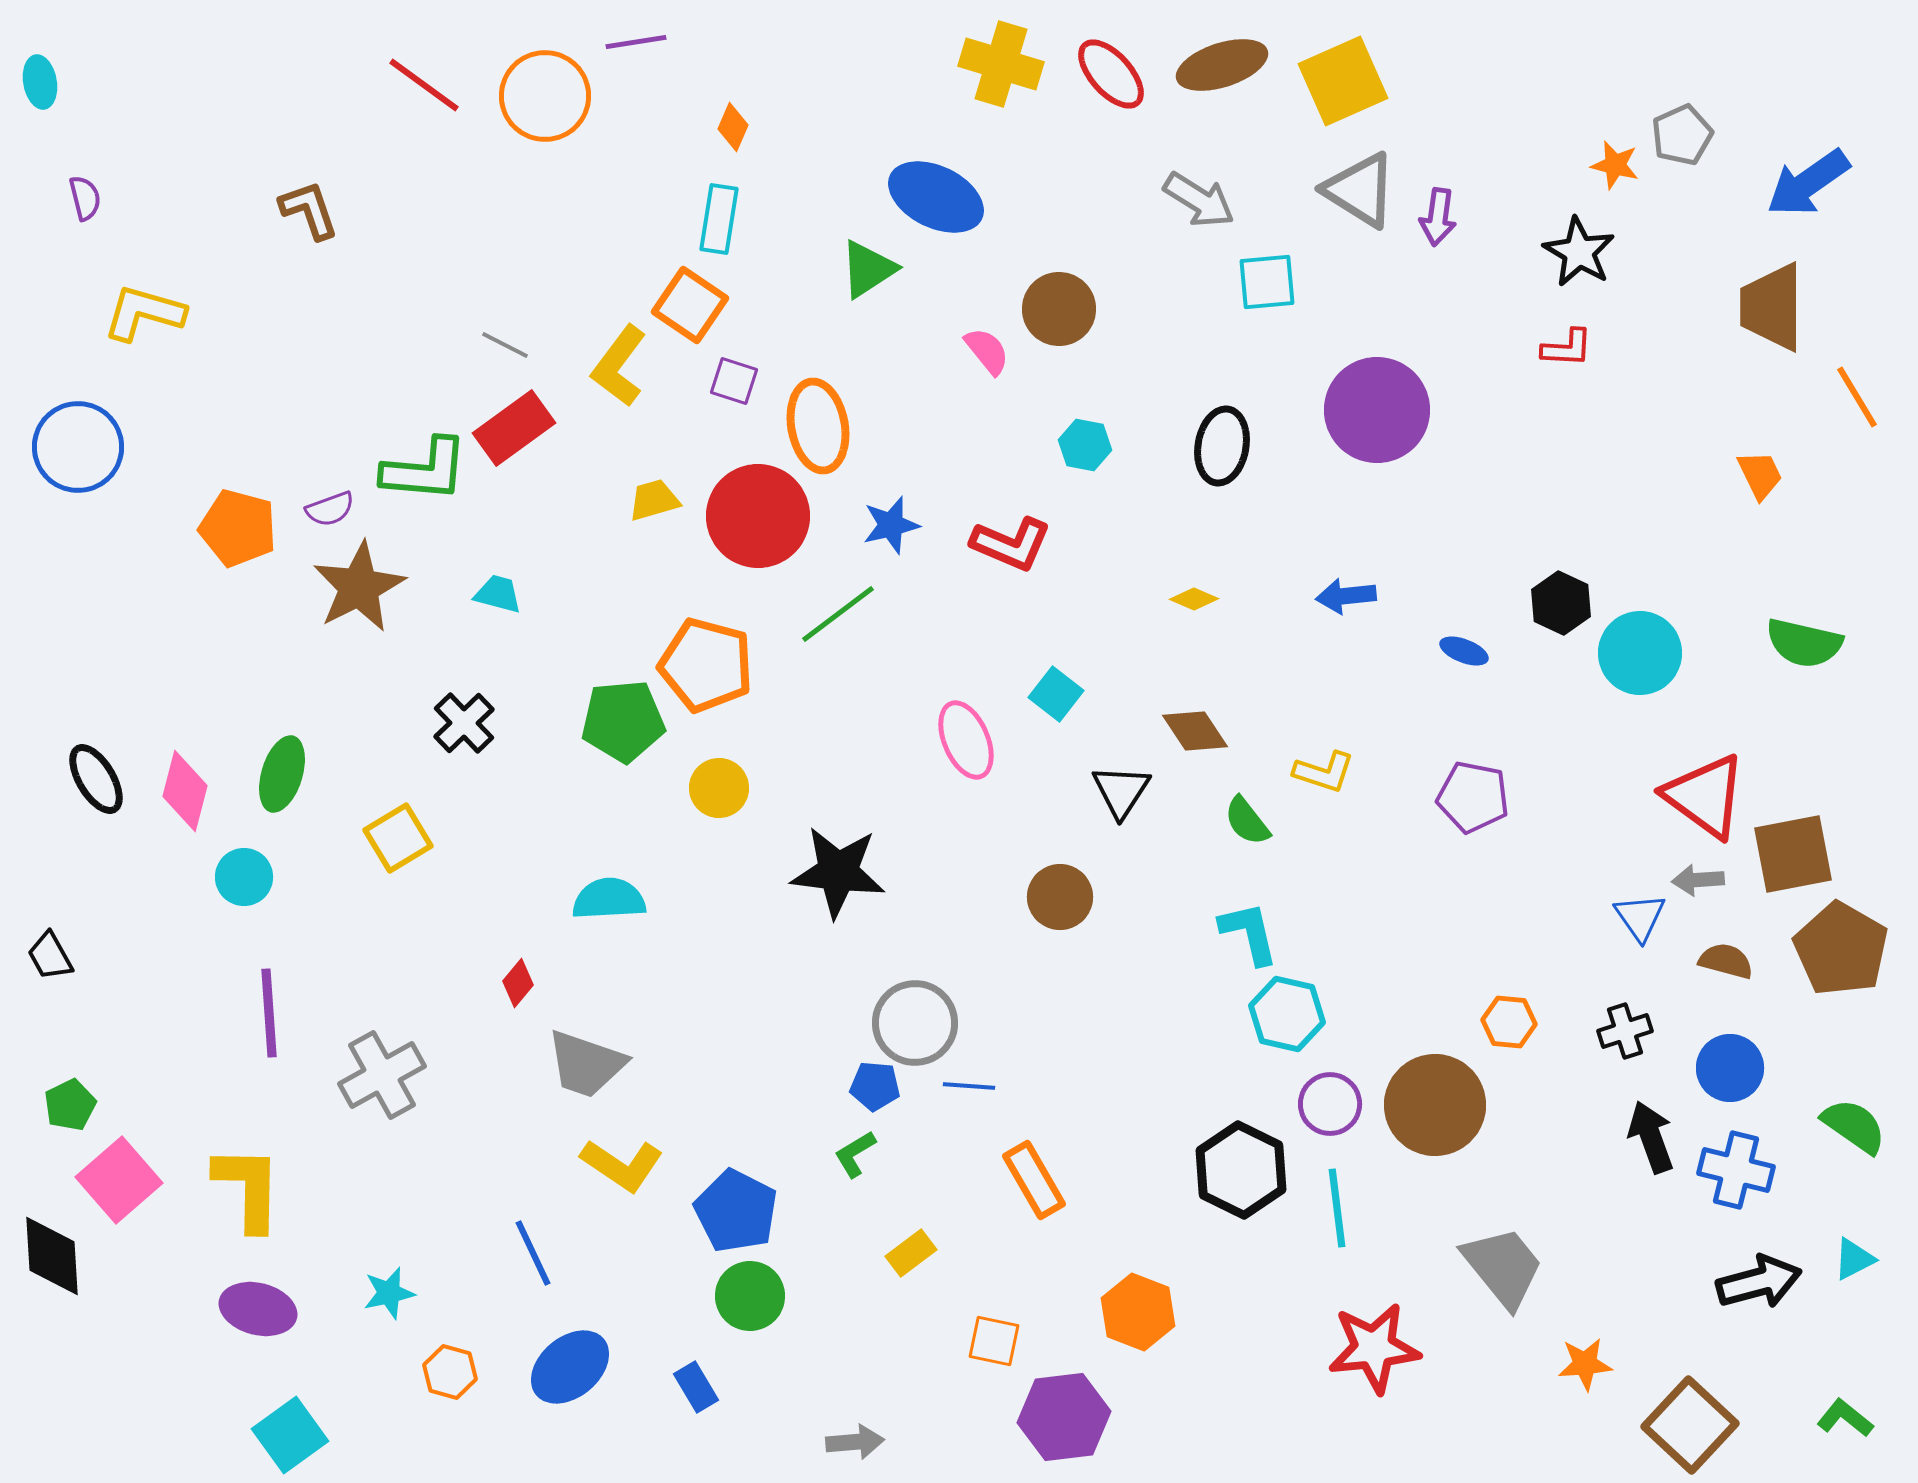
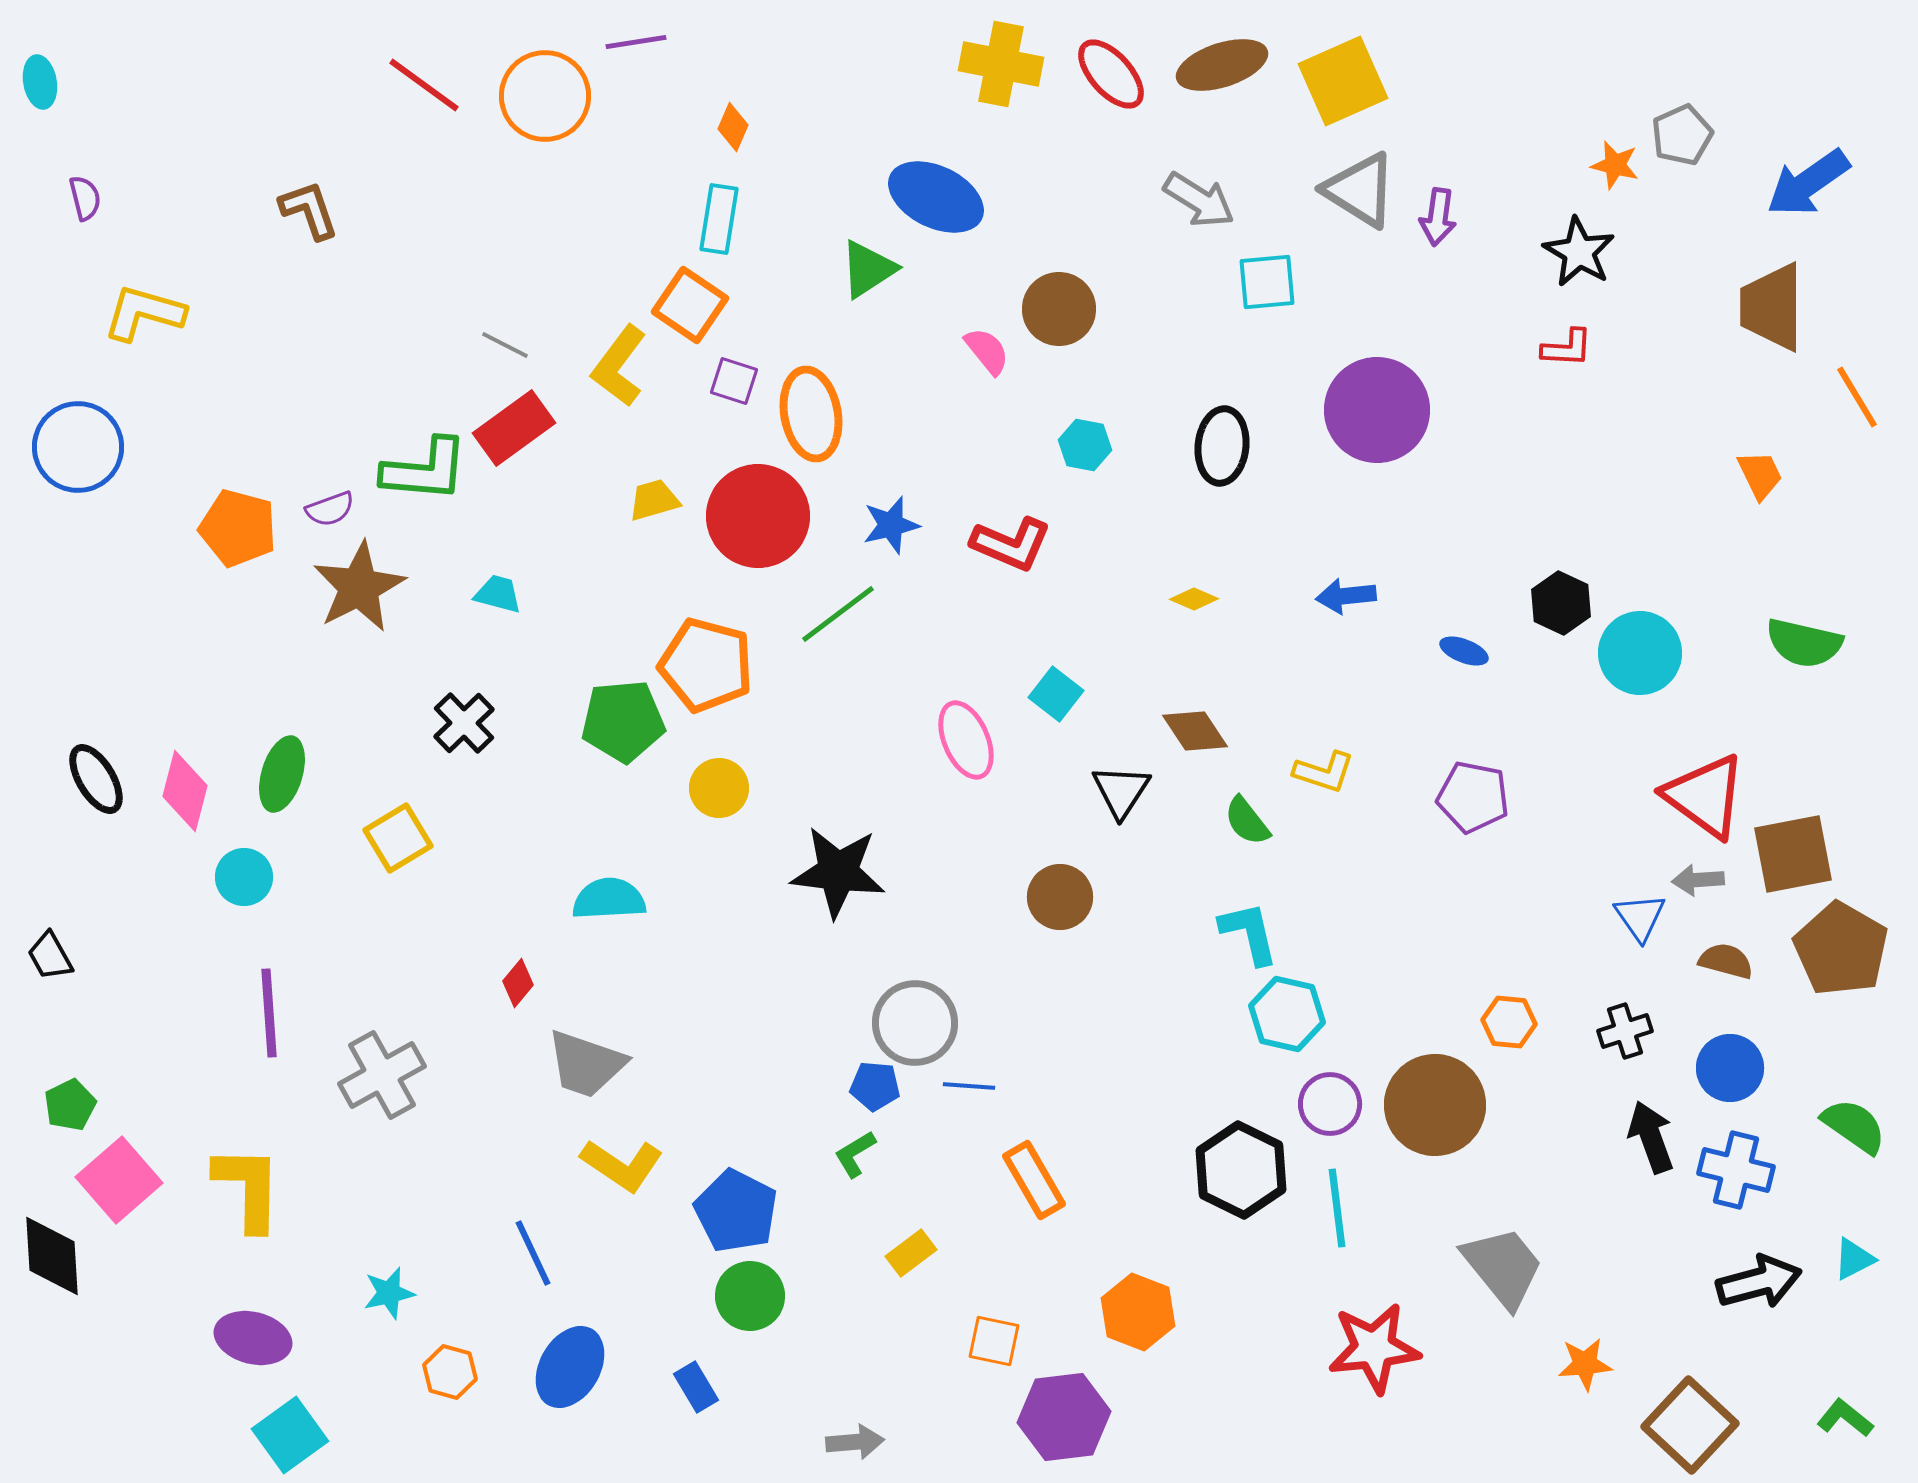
yellow cross at (1001, 64): rotated 6 degrees counterclockwise
orange ellipse at (818, 426): moved 7 px left, 12 px up
black ellipse at (1222, 446): rotated 4 degrees counterclockwise
purple ellipse at (258, 1309): moved 5 px left, 29 px down
blue ellipse at (570, 1367): rotated 20 degrees counterclockwise
